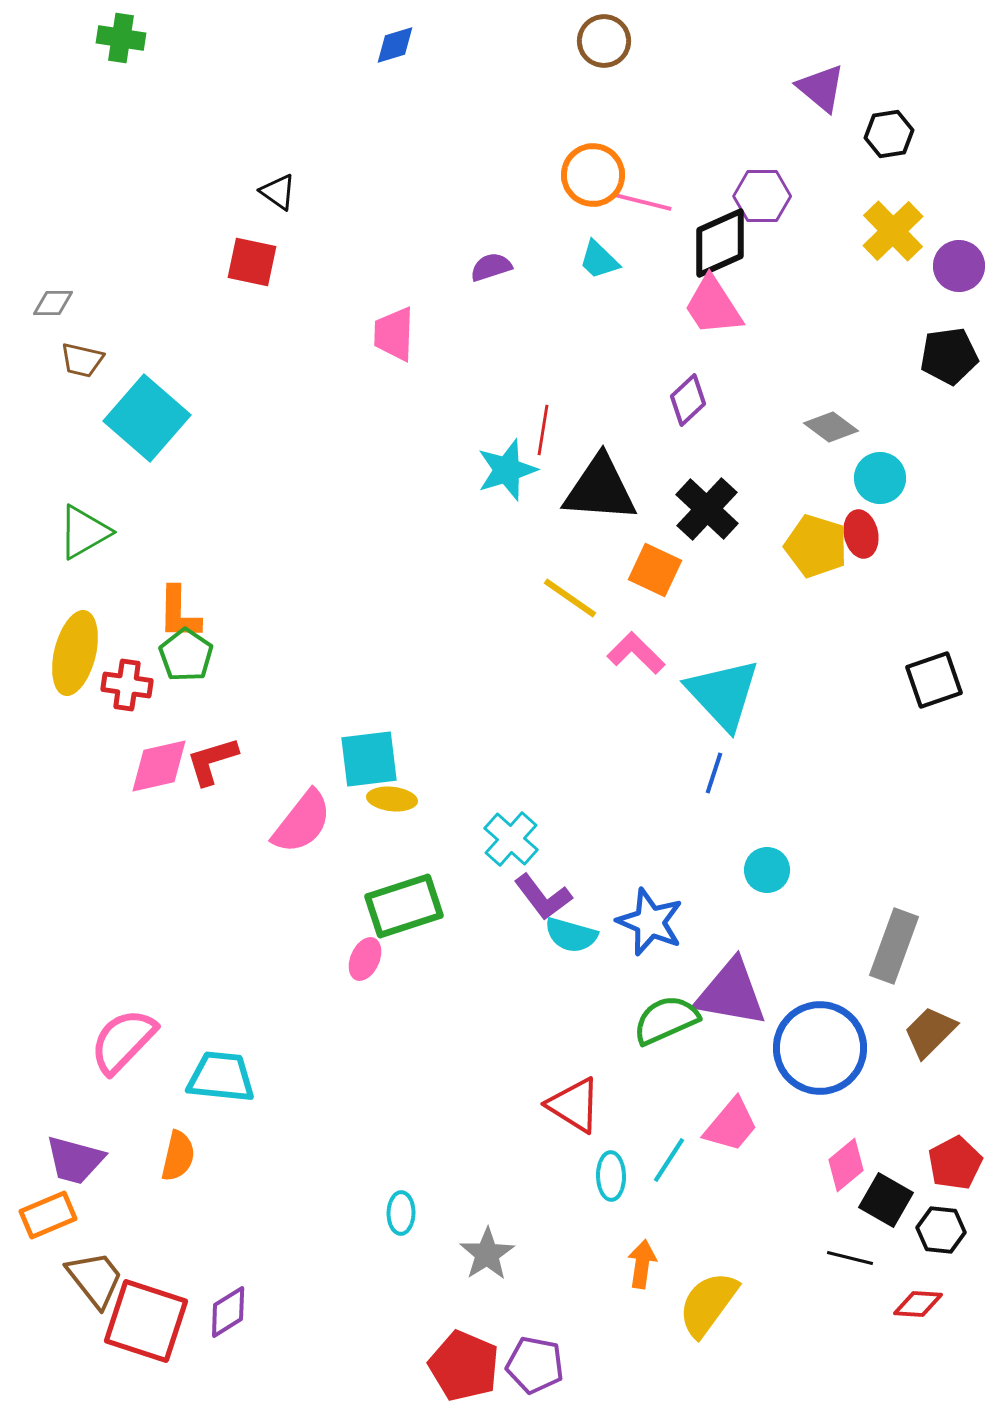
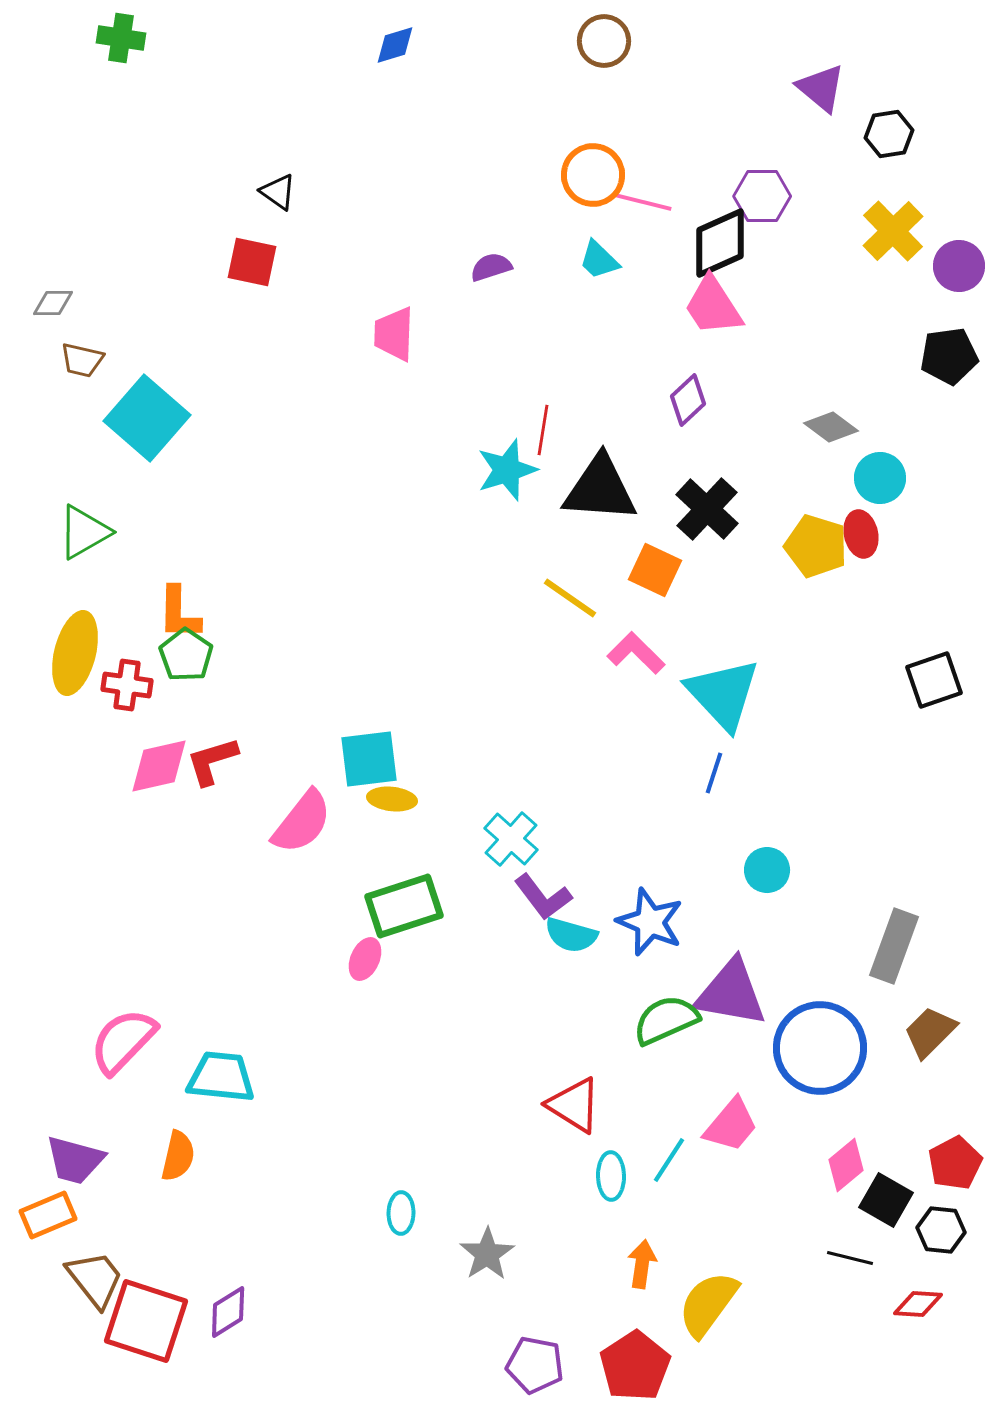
red pentagon at (464, 1366): moved 171 px right; rotated 16 degrees clockwise
